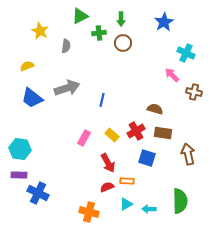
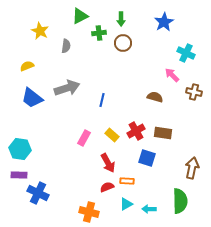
brown semicircle: moved 12 px up
brown arrow: moved 4 px right, 14 px down; rotated 25 degrees clockwise
